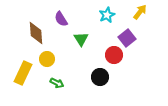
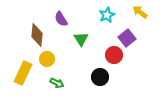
yellow arrow: rotated 91 degrees counterclockwise
brown diamond: moved 1 px right, 2 px down; rotated 10 degrees clockwise
